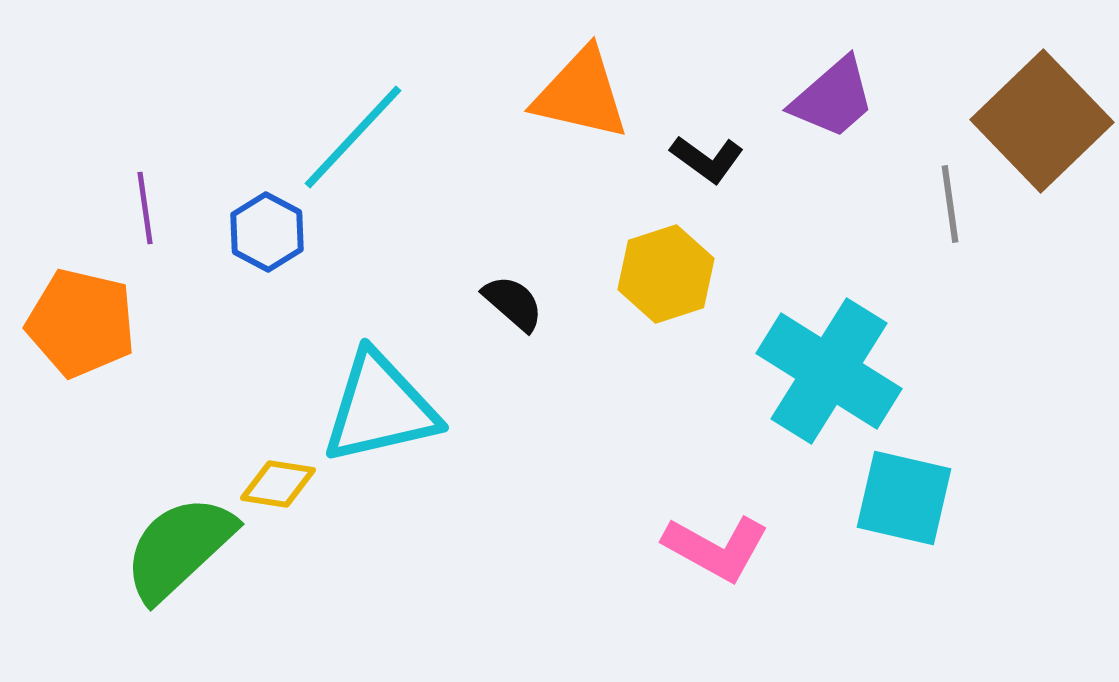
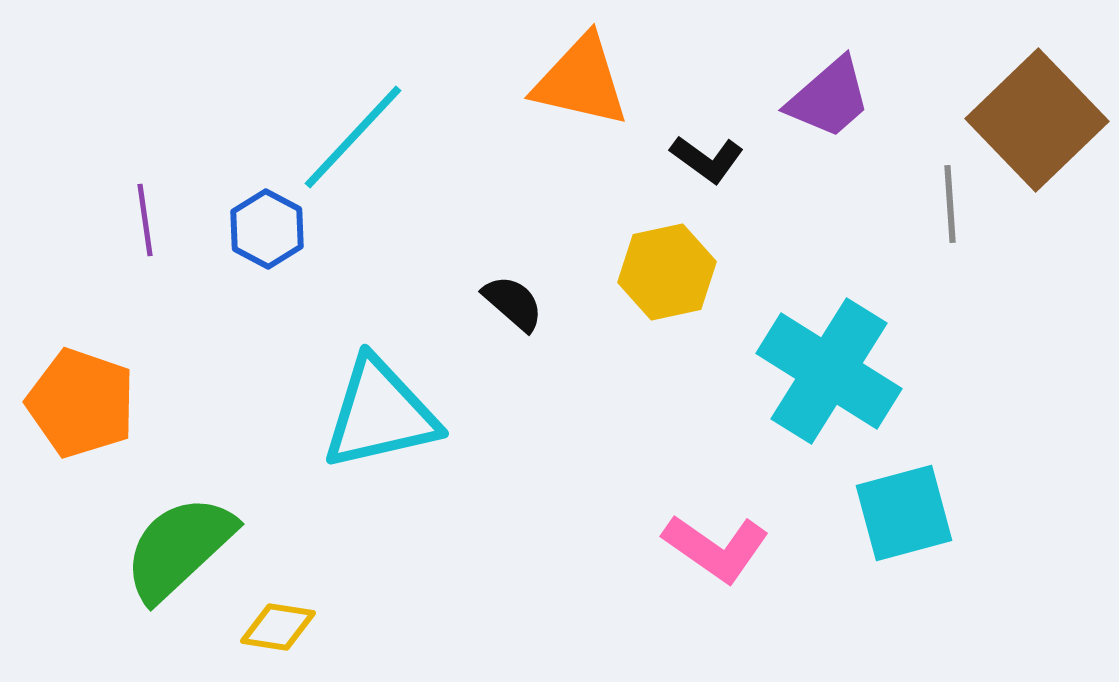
orange triangle: moved 13 px up
purple trapezoid: moved 4 px left
brown square: moved 5 px left, 1 px up
gray line: rotated 4 degrees clockwise
purple line: moved 12 px down
blue hexagon: moved 3 px up
yellow hexagon: moved 1 px right, 2 px up; rotated 6 degrees clockwise
orange pentagon: moved 80 px down; rotated 6 degrees clockwise
cyan triangle: moved 6 px down
yellow diamond: moved 143 px down
cyan square: moved 15 px down; rotated 28 degrees counterclockwise
pink L-shape: rotated 6 degrees clockwise
